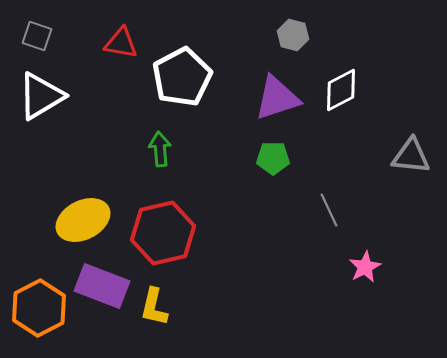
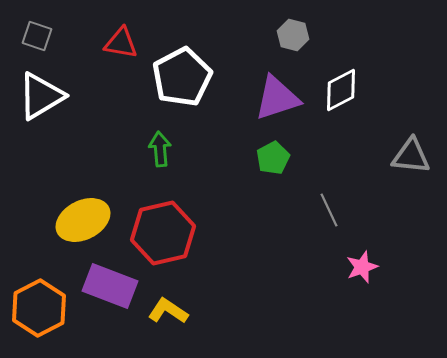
green pentagon: rotated 28 degrees counterclockwise
pink star: moved 3 px left; rotated 8 degrees clockwise
purple rectangle: moved 8 px right
yellow L-shape: moved 14 px right, 4 px down; rotated 111 degrees clockwise
